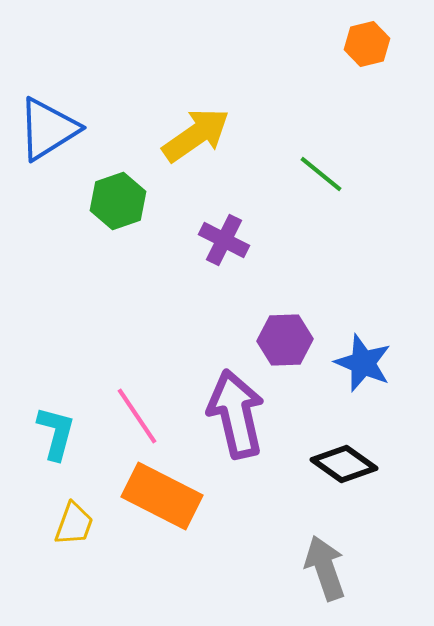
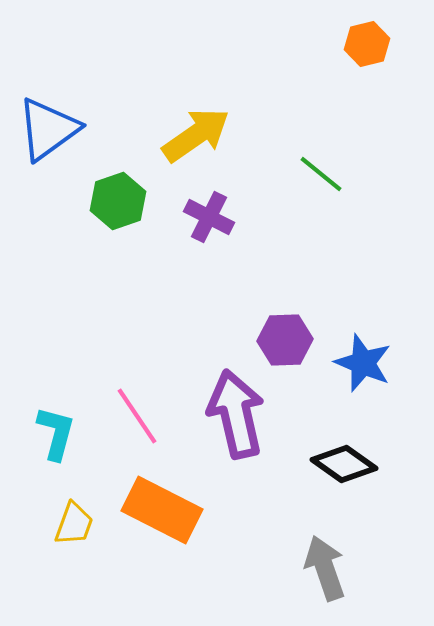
blue triangle: rotated 4 degrees counterclockwise
purple cross: moved 15 px left, 23 px up
orange rectangle: moved 14 px down
